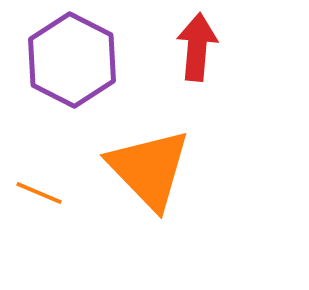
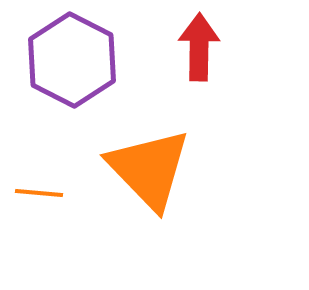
red arrow: moved 2 px right; rotated 4 degrees counterclockwise
orange line: rotated 18 degrees counterclockwise
